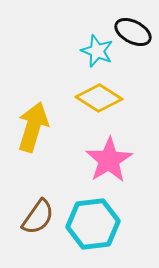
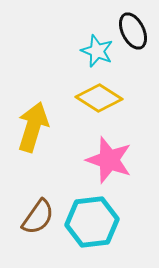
black ellipse: moved 1 px up; rotated 36 degrees clockwise
pink star: rotated 21 degrees counterclockwise
cyan hexagon: moved 1 px left, 2 px up
